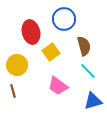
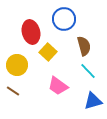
yellow square: moved 3 px left; rotated 12 degrees counterclockwise
brown line: rotated 40 degrees counterclockwise
